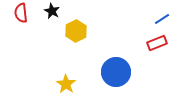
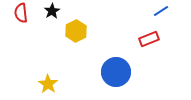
black star: rotated 14 degrees clockwise
blue line: moved 1 px left, 8 px up
red rectangle: moved 8 px left, 4 px up
yellow star: moved 18 px left
